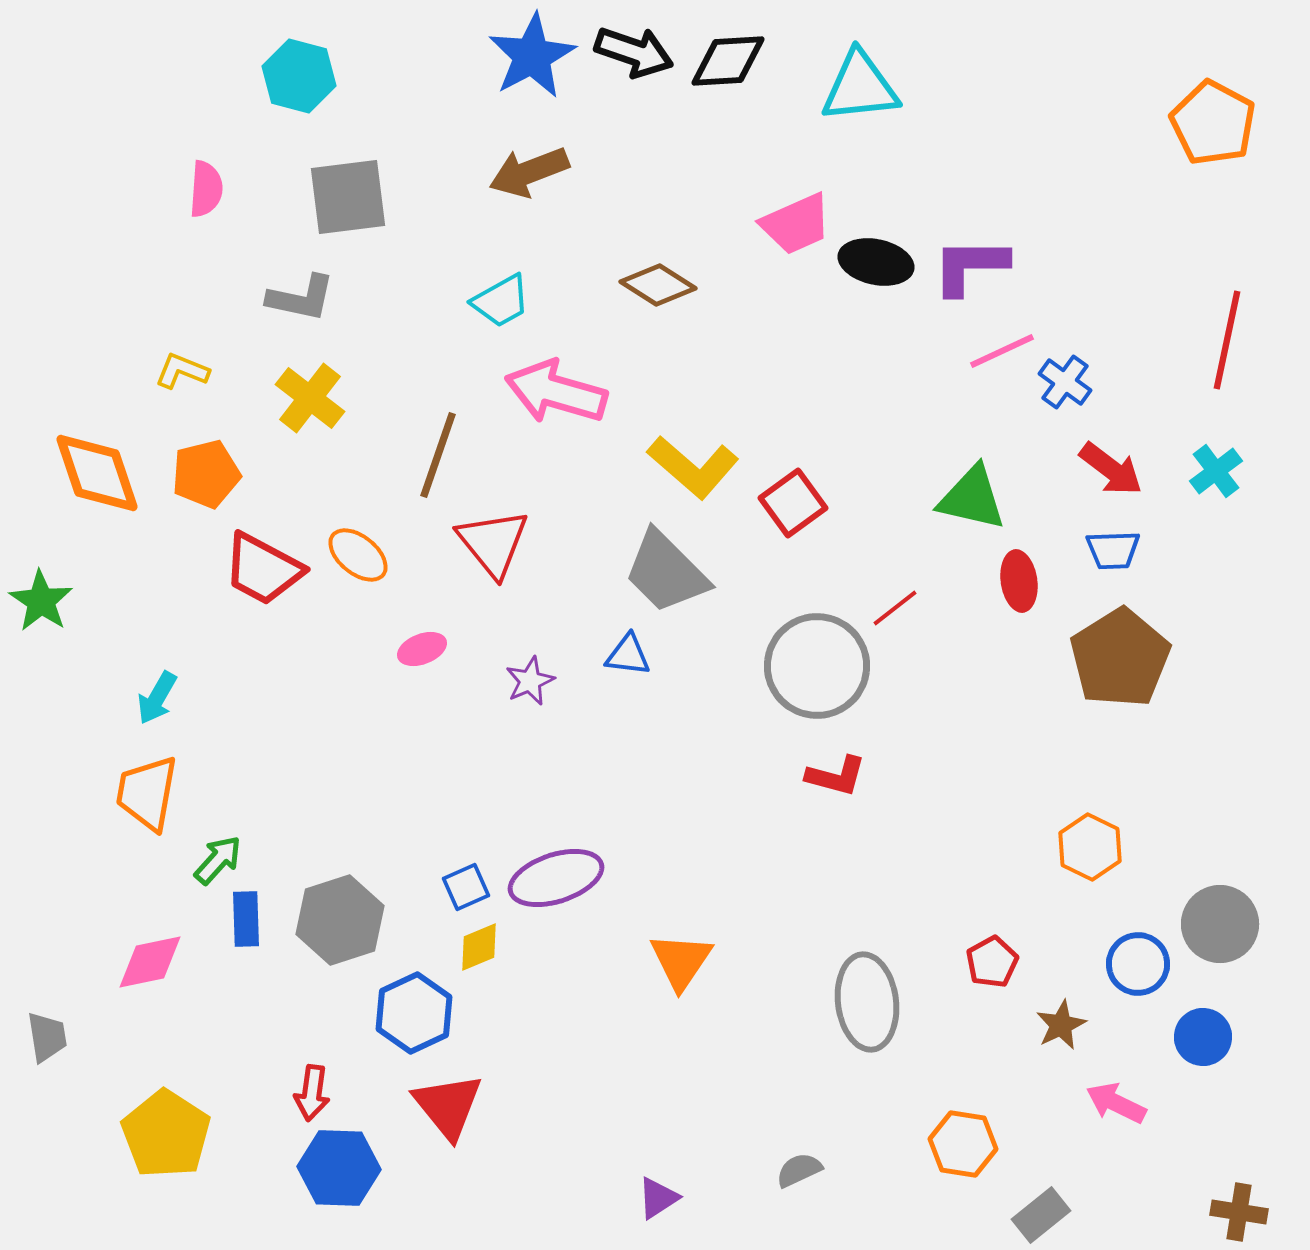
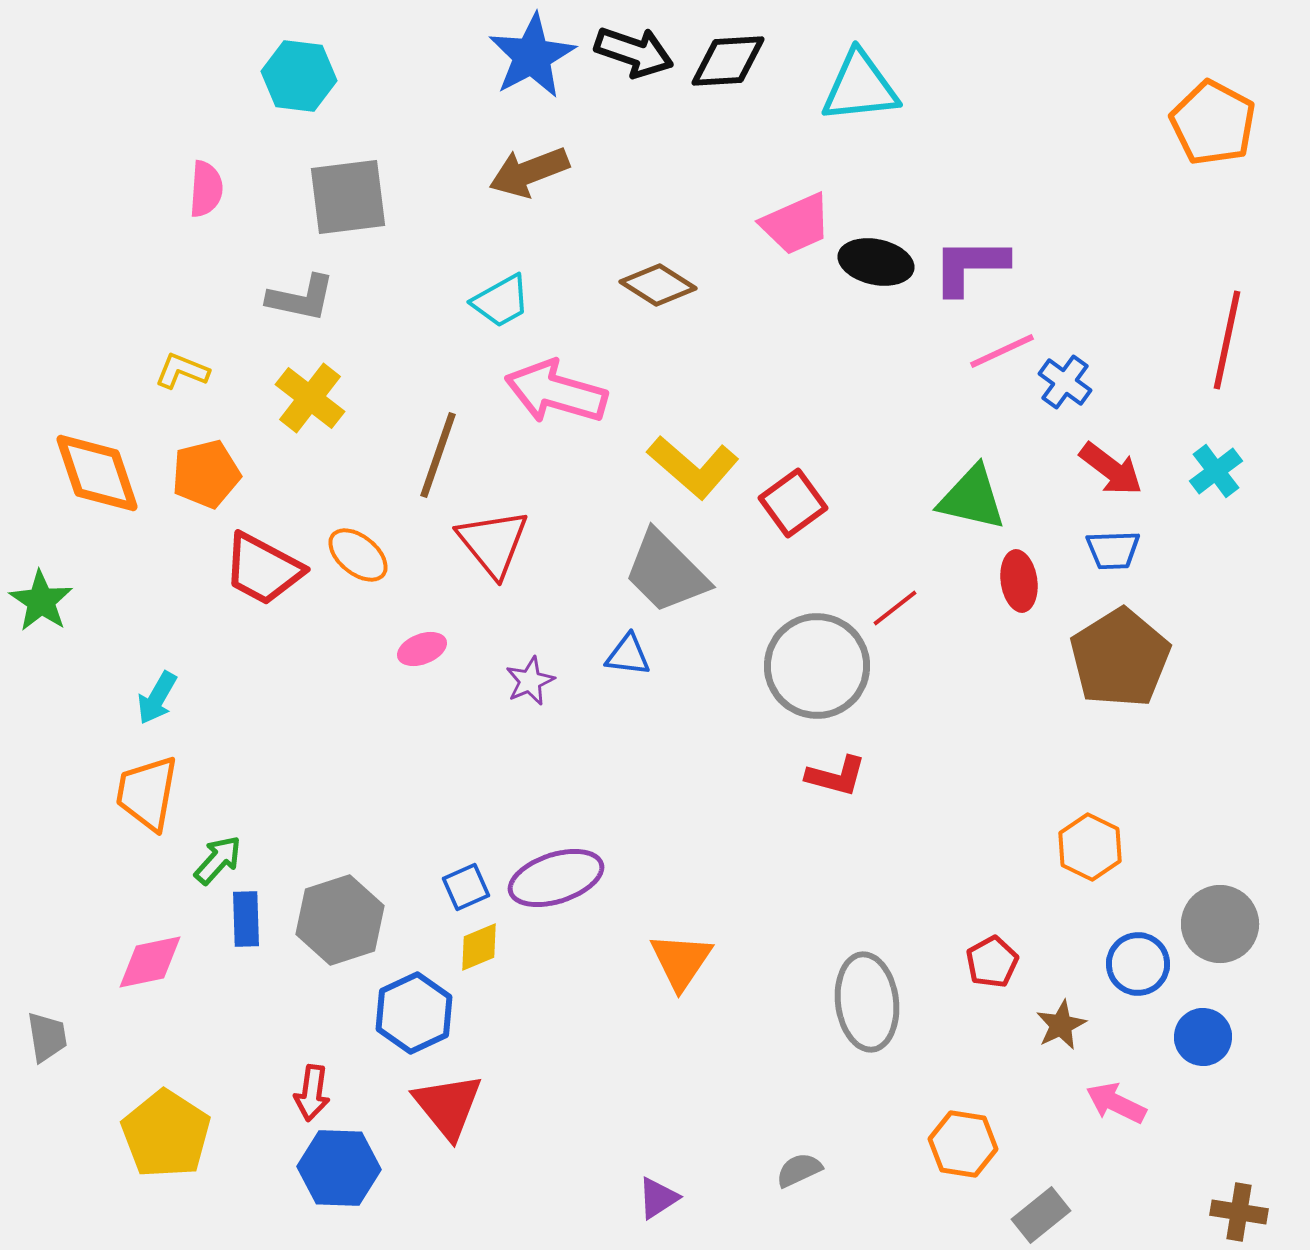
cyan hexagon at (299, 76): rotated 8 degrees counterclockwise
